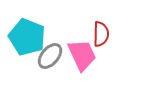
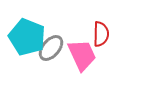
gray ellipse: moved 1 px right, 8 px up
